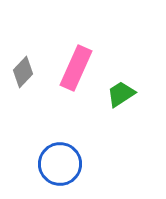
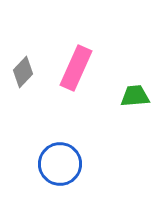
green trapezoid: moved 14 px right, 2 px down; rotated 28 degrees clockwise
